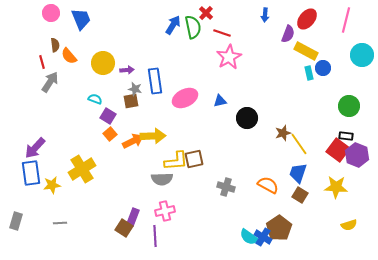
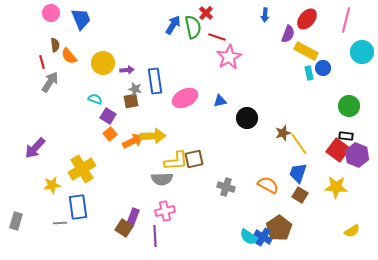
red line at (222, 33): moved 5 px left, 4 px down
cyan circle at (362, 55): moved 3 px up
blue rectangle at (31, 173): moved 47 px right, 34 px down
yellow semicircle at (349, 225): moved 3 px right, 6 px down; rotated 14 degrees counterclockwise
